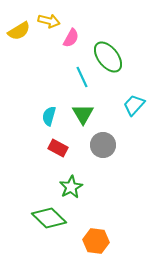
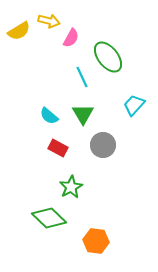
cyan semicircle: rotated 66 degrees counterclockwise
